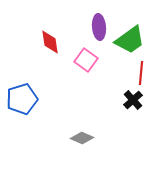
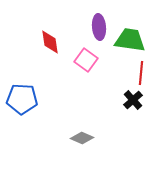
green trapezoid: rotated 136 degrees counterclockwise
blue pentagon: rotated 20 degrees clockwise
